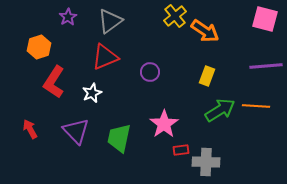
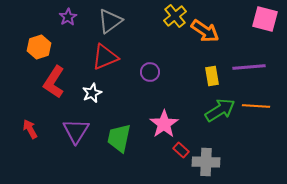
purple line: moved 17 px left, 1 px down
yellow rectangle: moved 5 px right; rotated 30 degrees counterclockwise
purple triangle: rotated 16 degrees clockwise
red rectangle: rotated 49 degrees clockwise
